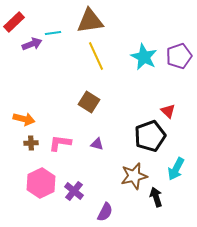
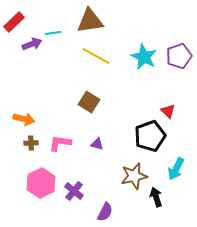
yellow line: rotated 36 degrees counterclockwise
